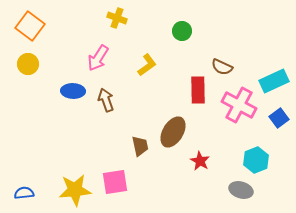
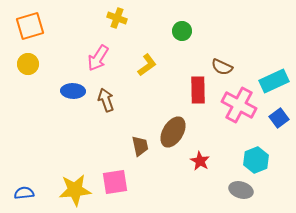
orange square: rotated 36 degrees clockwise
